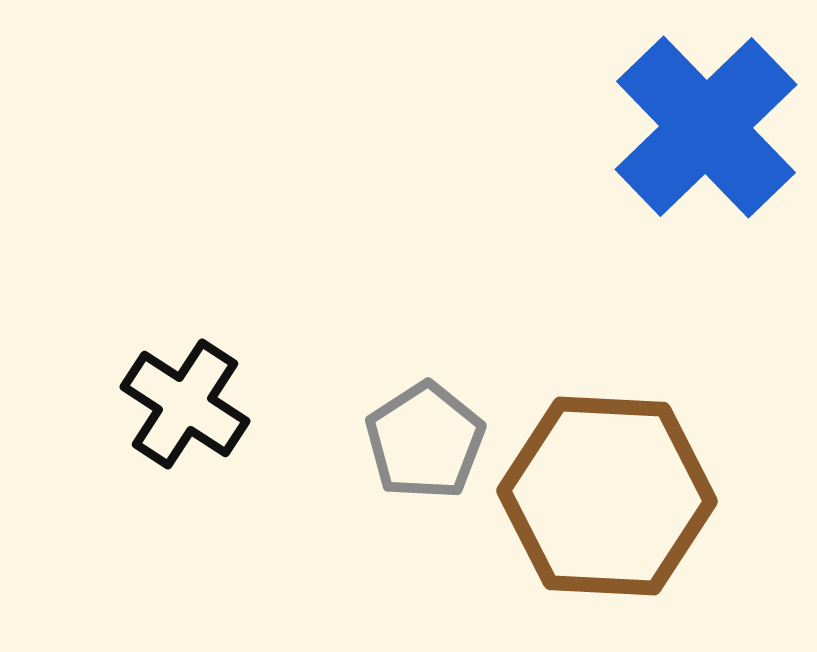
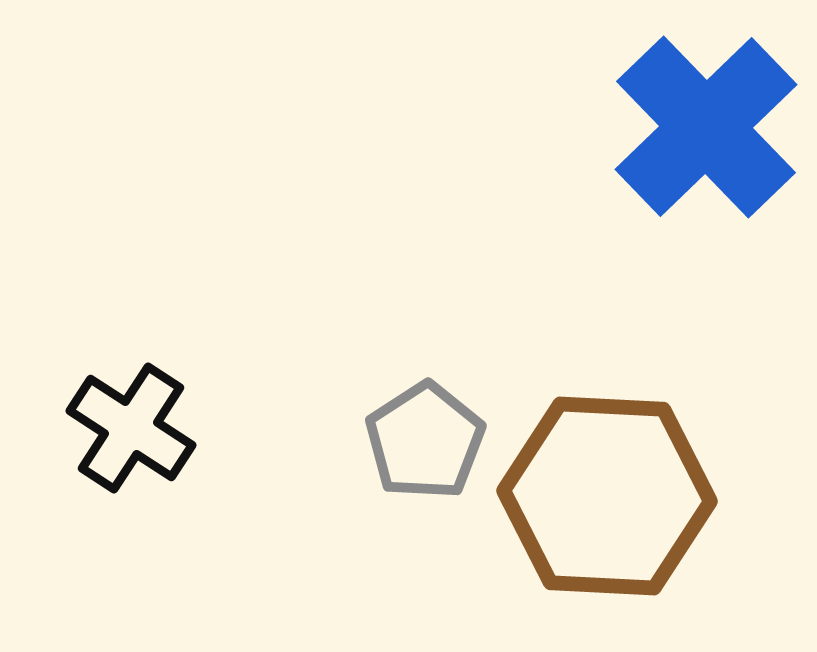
black cross: moved 54 px left, 24 px down
